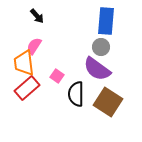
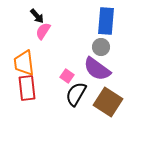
pink semicircle: moved 9 px right, 15 px up
pink square: moved 10 px right
red rectangle: rotated 55 degrees counterclockwise
black semicircle: rotated 30 degrees clockwise
